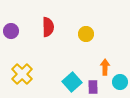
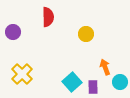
red semicircle: moved 10 px up
purple circle: moved 2 px right, 1 px down
orange arrow: rotated 21 degrees counterclockwise
